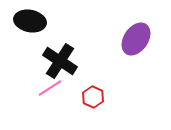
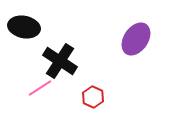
black ellipse: moved 6 px left, 6 px down
pink line: moved 10 px left
